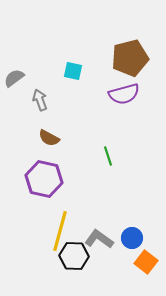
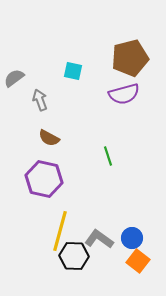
orange square: moved 8 px left, 1 px up
